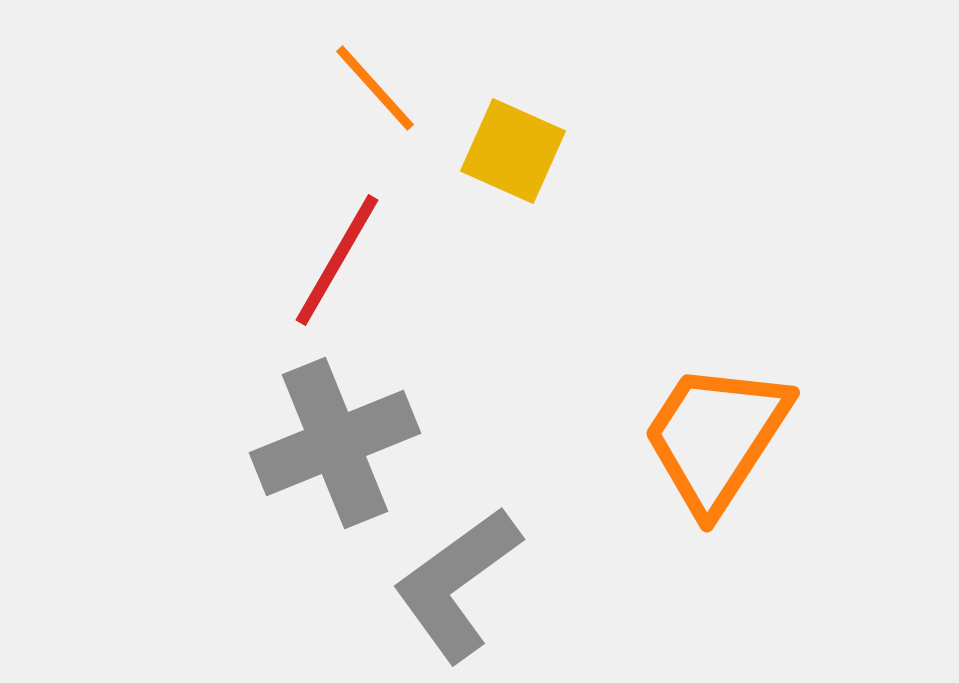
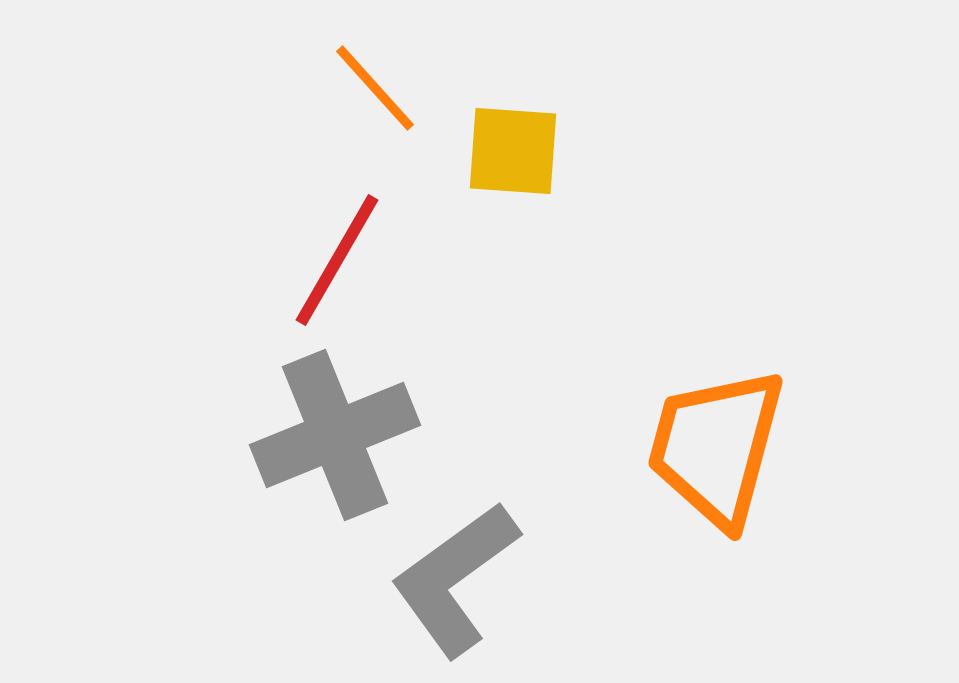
yellow square: rotated 20 degrees counterclockwise
orange trapezoid: moved 10 px down; rotated 18 degrees counterclockwise
gray cross: moved 8 px up
gray L-shape: moved 2 px left, 5 px up
